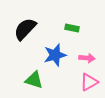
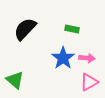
green rectangle: moved 1 px down
blue star: moved 8 px right, 3 px down; rotated 20 degrees counterclockwise
green triangle: moved 19 px left; rotated 24 degrees clockwise
